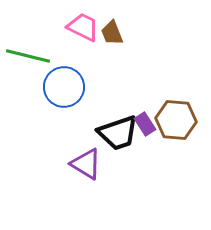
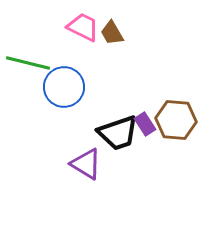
brown trapezoid: rotated 8 degrees counterclockwise
green line: moved 7 px down
